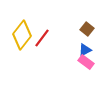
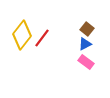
blue triangle: moved 6 px up
